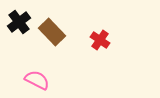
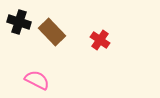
black cross: rotated 35 degrees counterclockwise
